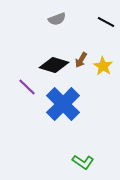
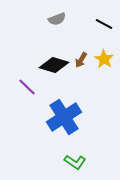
black line: moved 2 px left, 2 px down
yellow star: moved 1 px right, 7 px up
blue cross: moved 1 px right, 13 px down; rotated 12 degrees clockwise
green L-shape: moved 8 px left
